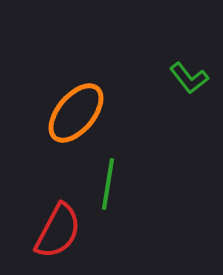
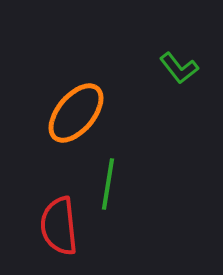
green L-shape: moved 10 px left, 10 px up
red semicircle: moved 1 px right, 5 px up; rotated 146 degrees clockwise
